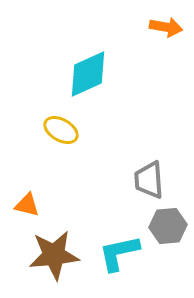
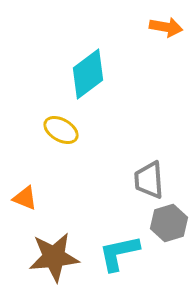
cyan diamond: rotated 12 degrees counterclockwise
orange triangle: moved 2 px left, 7 px up; rotated 8 degrees clockwise
gray hexagon: moved 1 px right, 3 px up; rotated 12 degrees counterclockwise
brown star: moved 2 px down
